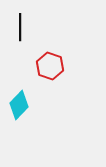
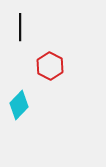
red hexagon: rotated 8 degrees clockwise
